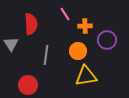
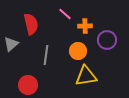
pink line: rotated 16 degrees counterclockwise
red semicircle: rotated 10 degrees counterclockwise
gray triangle: rotated 21 degrees clockwise
